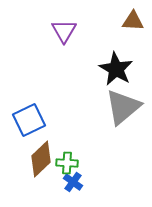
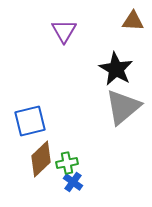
blue square: moved 1 px right, 1 px down; rotated 12 degrees clockwise
green cross: rotated 15 degrees counterclockwise
